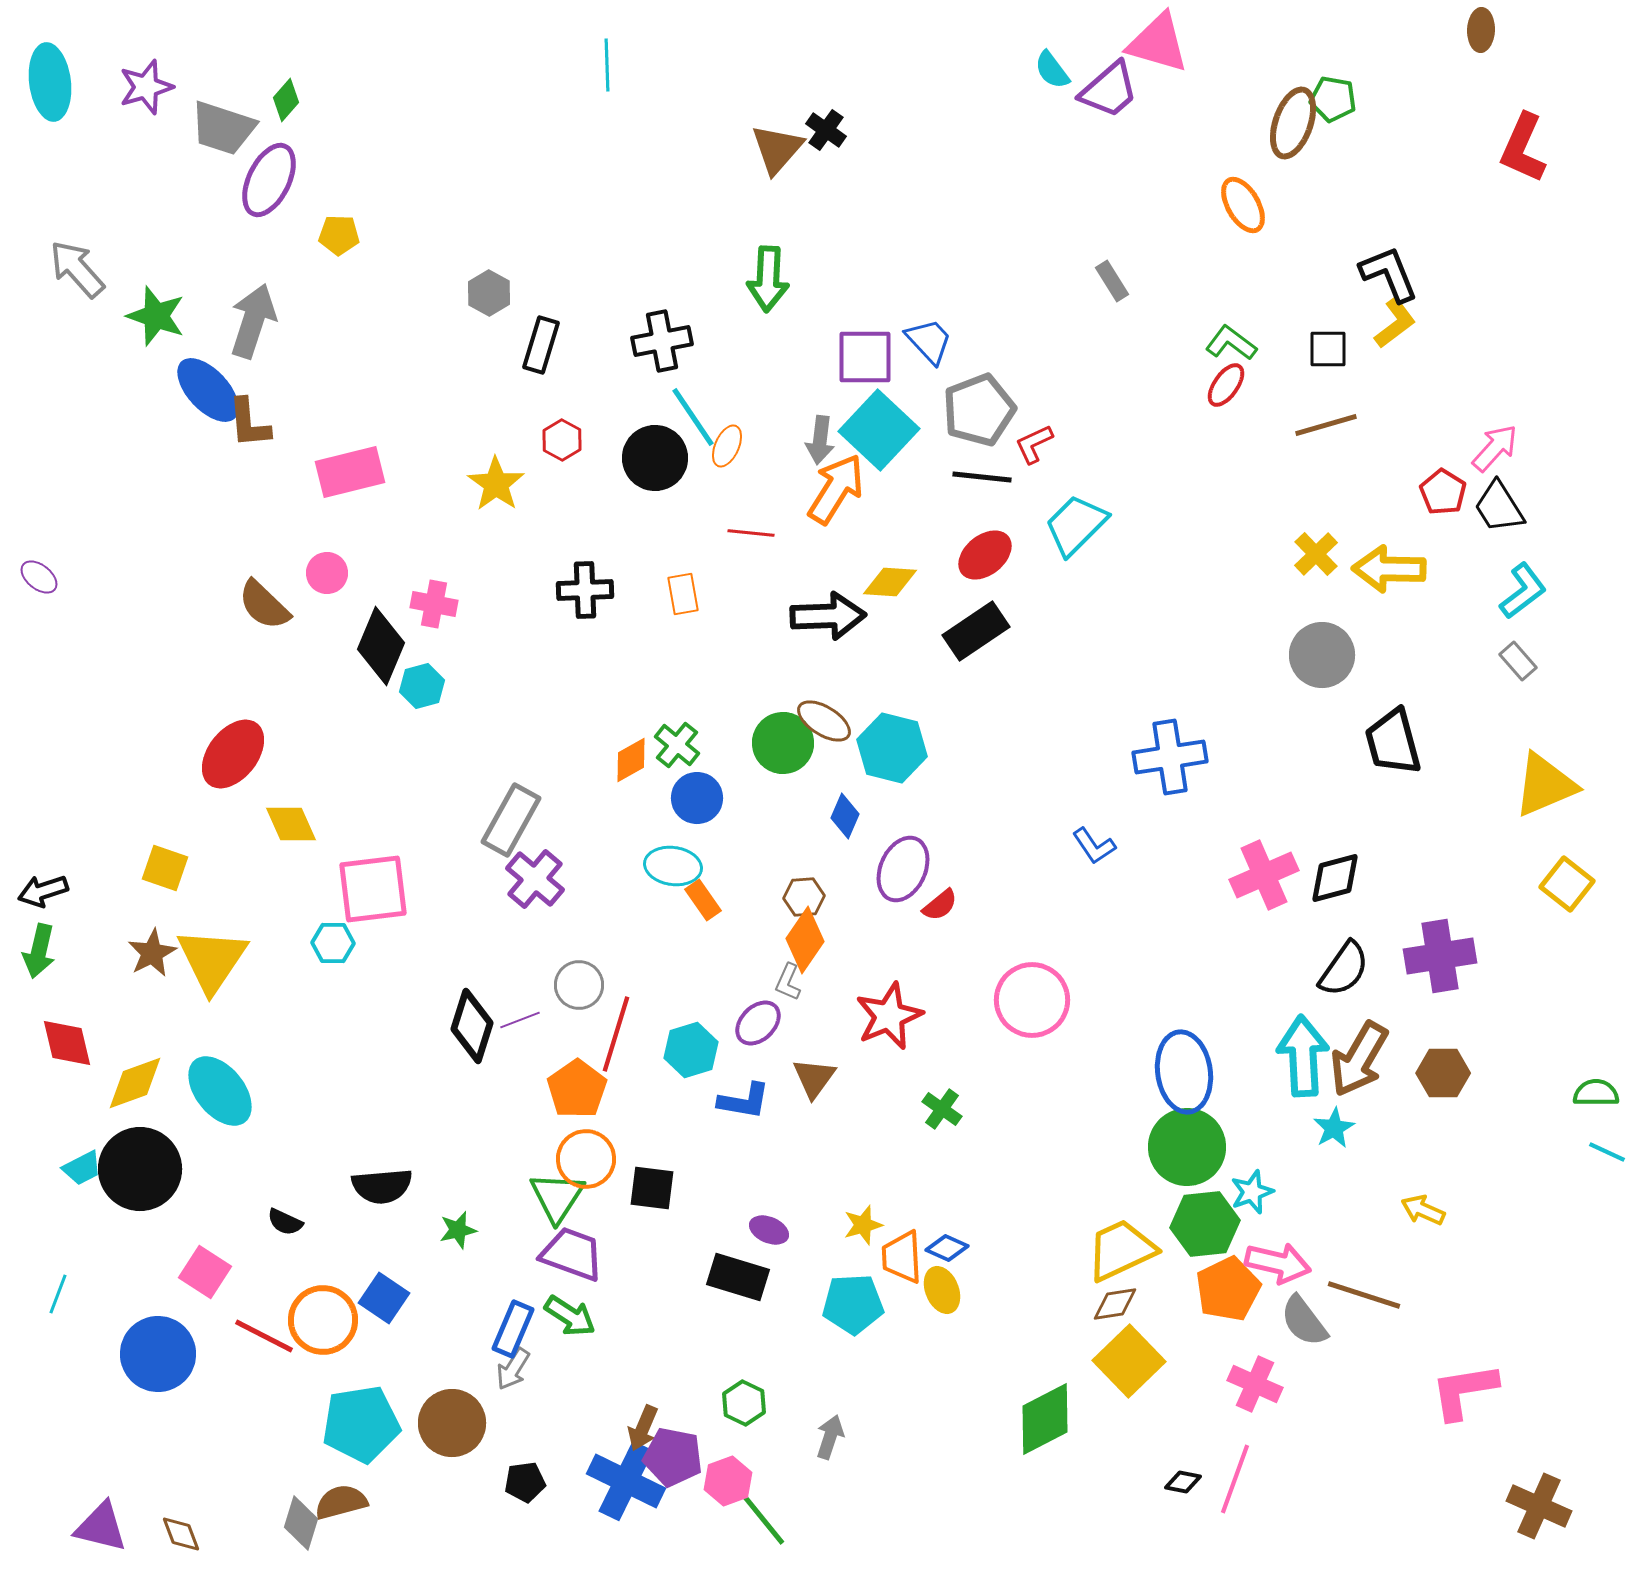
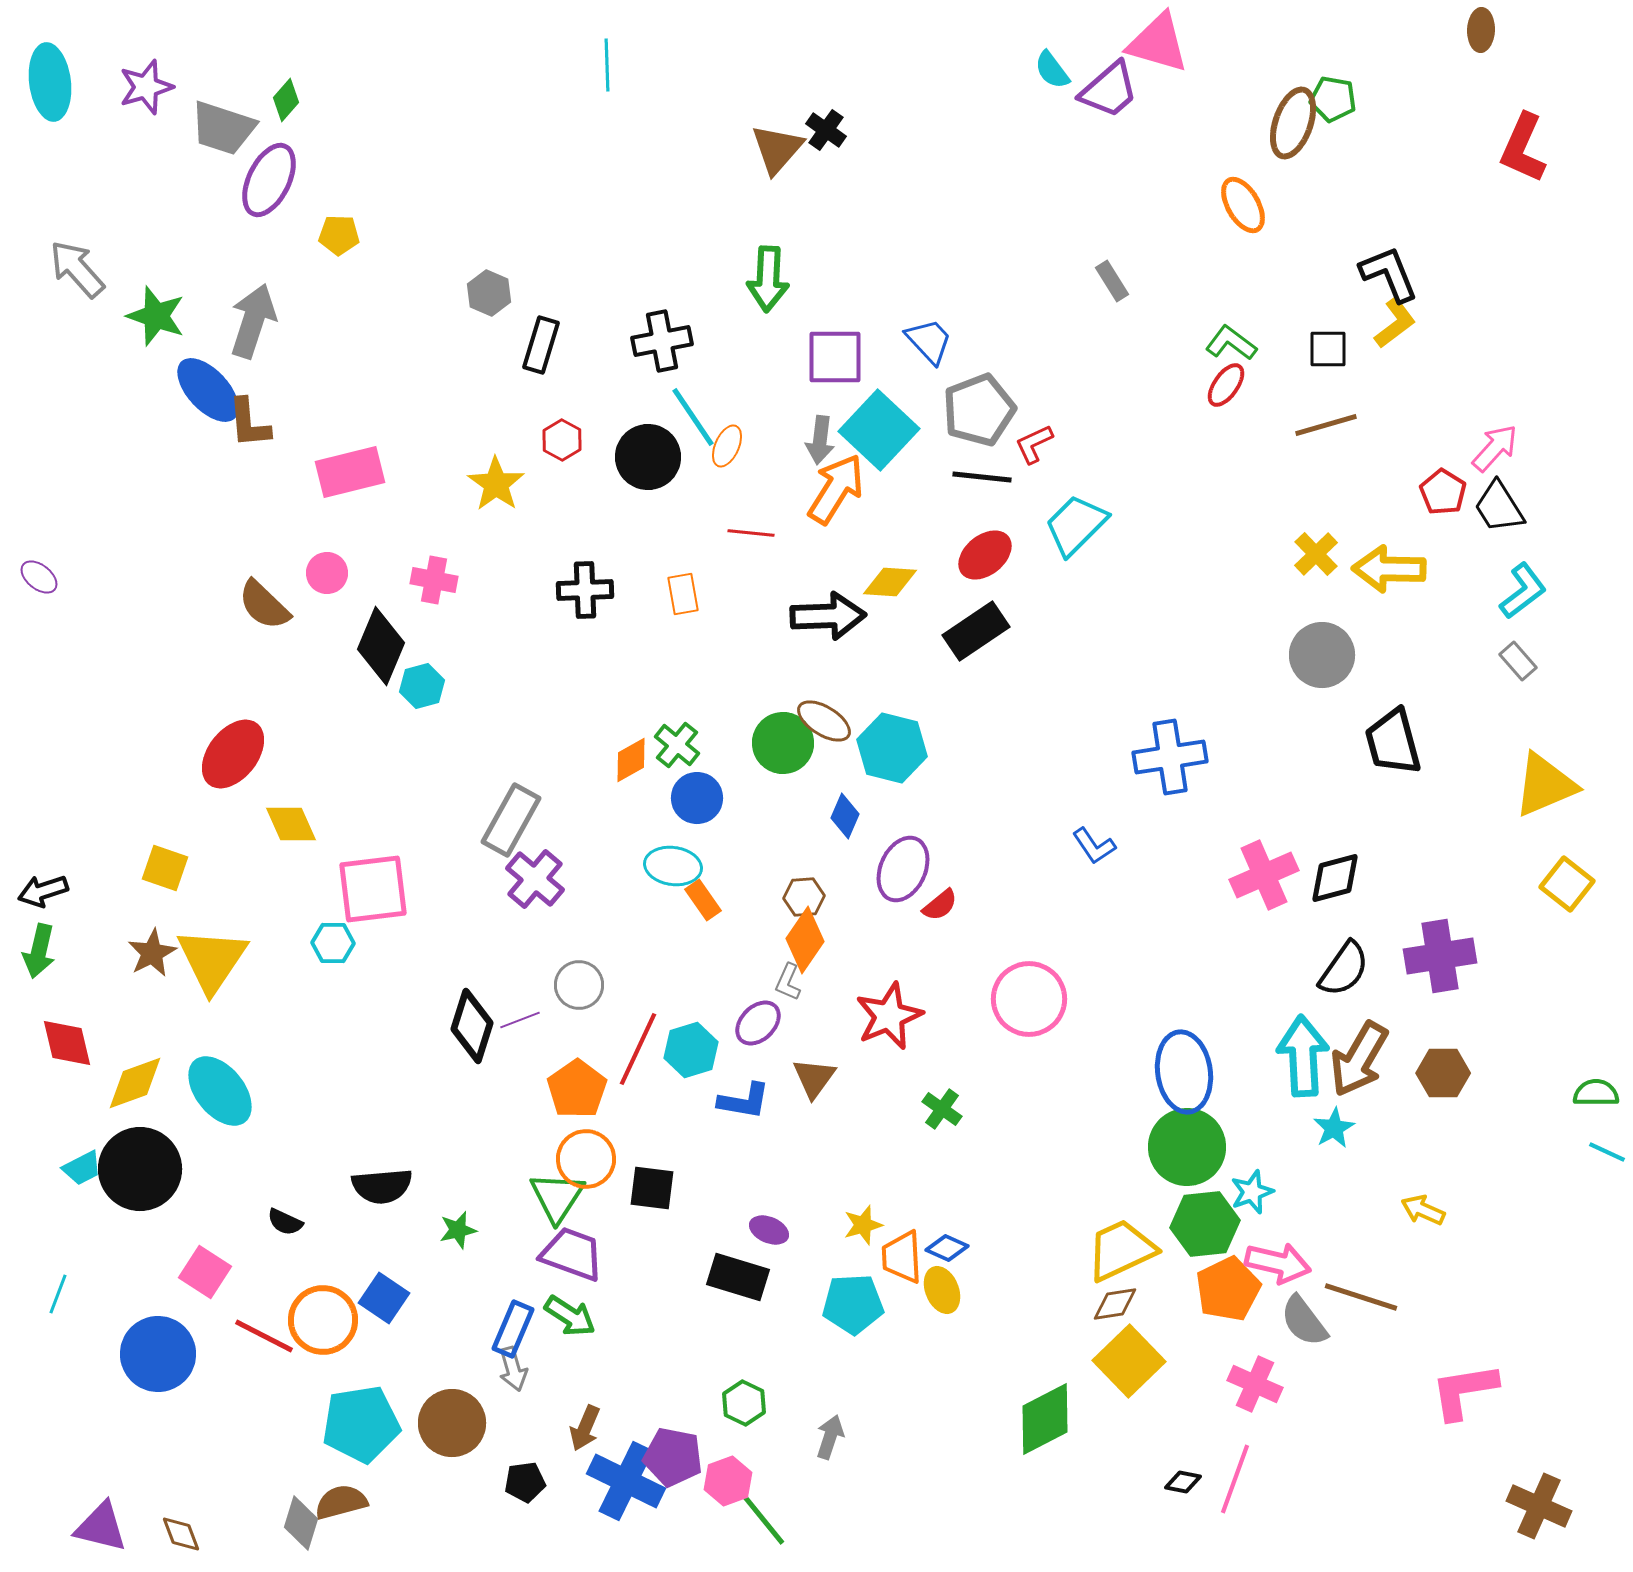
gray hexagon at (489, 293): rotated 6 degrees counterclockwise
purple square at (865, 357): moved 30 px left
black circle at (655, 458): moved 7 px left, 1 px up
pink cross at (434, 604): moved 24 px up
pink circle at (1032, 1000): moved 3 px left, 1 px up
red line at (616, 1034): moved 22 px right, 15 px down; rotated 8 degrees clockwise
brown line at (1364, 1295): moved 3 px left, 2 px down
gray arrow at (513, 1369): rotated 48 degrees counterclockwise
brown arrow at (643, 1428): moved 58 px left
